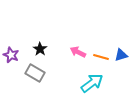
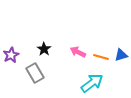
black star: moved 4 px right
purple star: rotated 21 degrees clockwise
gray rectangle: rotated 30 degrees clockwise
